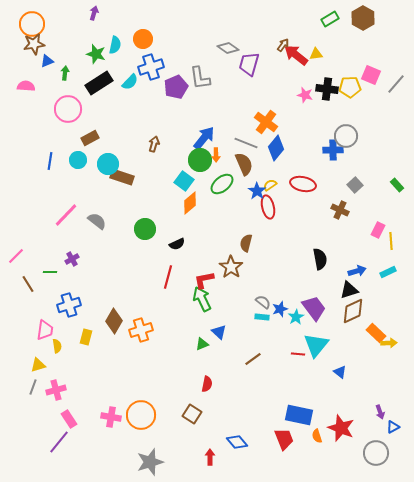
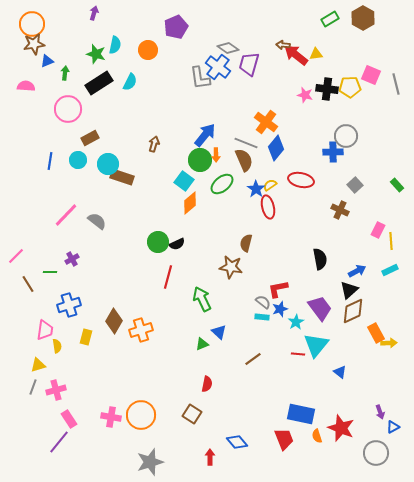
orange circle at (143, 39): moved 5 px right, 11 px down
brown arrow at (283, 45): rotated 120 degrees counterclockwise
blue cross at (151, 67): moved 67 px right; rotated 35 degrees counterclockwise
cyan semicircle at (130, 82): rotated 18 degrees counterclockwise
gray line at (396, 84): rotated 55 degrees counterclockwise
purple pentagon at (176, 87): moved 60 px up
blue arrow at (204, 138): moved 1 px right, 3 px up
blue cross at (333, 150): moved 2 px down
brown semicircle at (244, 164): moved 4 px up
red ellipse at (303, 184): moved 2 px left, 4 px up
blue star at (257, 191): moved 1 px left, 2 px up
green circle at (145, 229): moved 13 px right, 13 px down
brown star at (231, 267): rotated 25 degrees counterclockwise
blue arrow at (357, 271): rotated 12 degrees counterclockwise
cyan rectangle at (388, 272): moved 2 px right, 2 px up
red L-shape at (204, 280): moved 74 px right, 9 px down
black triangle at (349, 290): rotated 24 degrees counterclockwise
purple trapezoid at (314, 308): moved 6 px right
cyan star at (296, 317): moved 5 px down
orange rectangle at (376, 333): rotated 18 degrees clockwise
blue rectangle at (299, 415): moved 2 px right, 1 px up
